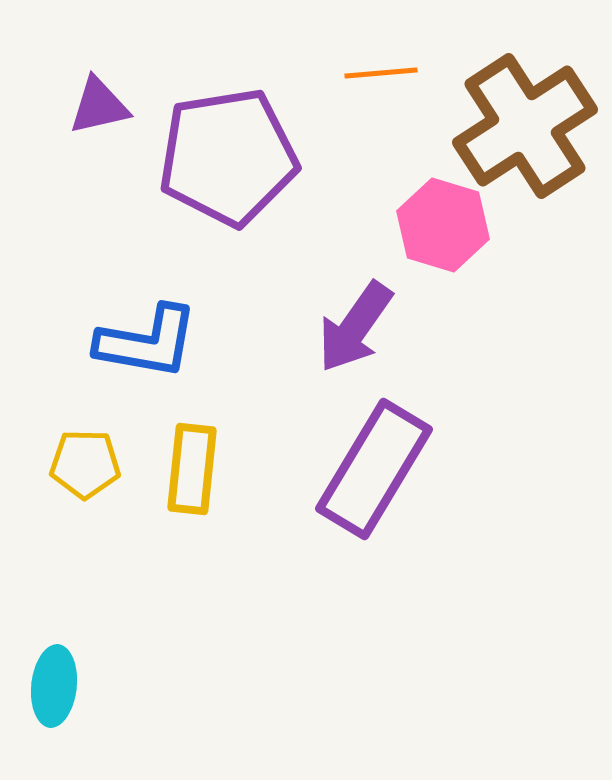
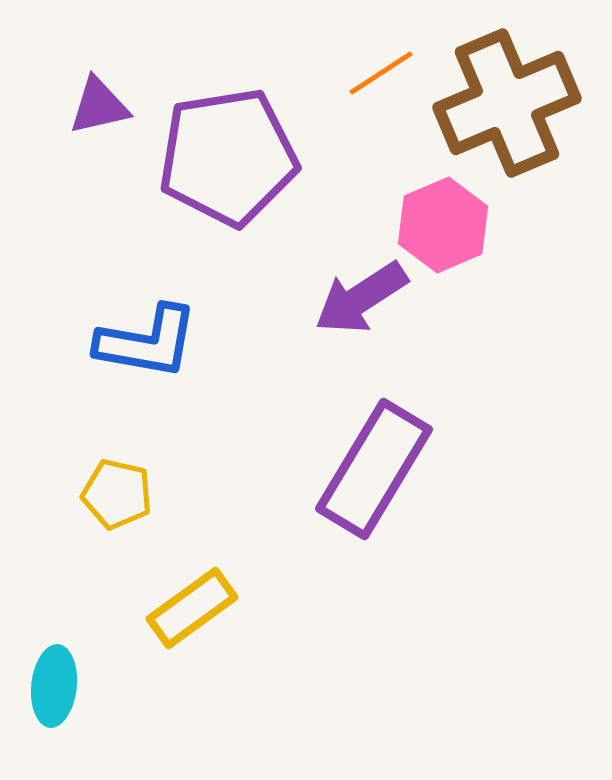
orange line: rotated 28 degrees counterclockwise
brown cross: moved 18 px left, 23 px up; rotated 10 degrees clockwise
pink hexagon: rotated 20 degrees clockwise
purple arrow: moved 6 px right, 29 px up; rotated 22 degrees clockwise
yellow pentagon: moved 32 px right, 30 px down; rotated 12 degrees clockwise
yellow rectangle: moved 139 px down; rotated 48 degrees clockwise
